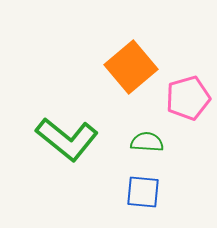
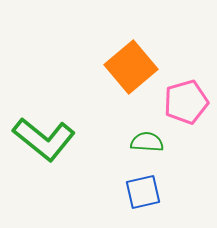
pink pentagon: moved 2 px left, 4 px down
green L-shape: moved 23 px left
blue square: rotated 18 degrees counterclockwise
